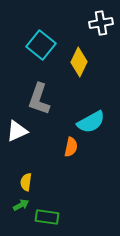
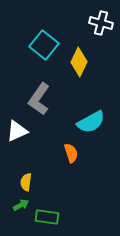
white cross: rotated 25 degrees clockwise
cyan square: moved 3 px right
gray L-shape: rotated 16 degrees clockwise
orange semicircle: moved 6 px down; rotated 30 degrees counterclockwise
